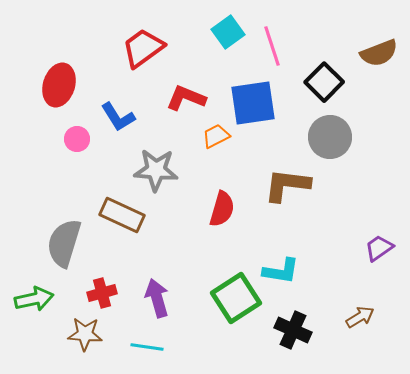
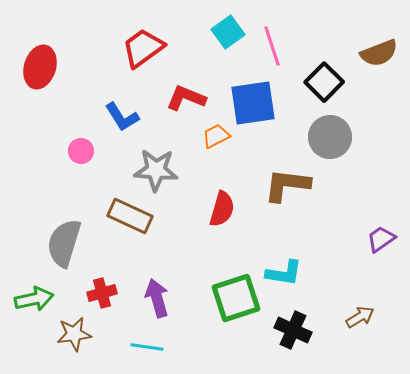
red ellipse: moved 19 px left, 18 px up
blue L-shape: moved 4 px right
pink circle: moved 4 px right, 12 px down
brown rectangle: moved 8 px right, 1 px down
purple trapezoid: moved 2 px right, 9 px up
cyan L-shape: moved 3 px right, 2 px down
green square: rotated 15 degrees clockwise
brown star: moved 11 px left; rotated 12 degrees counterclockwise
